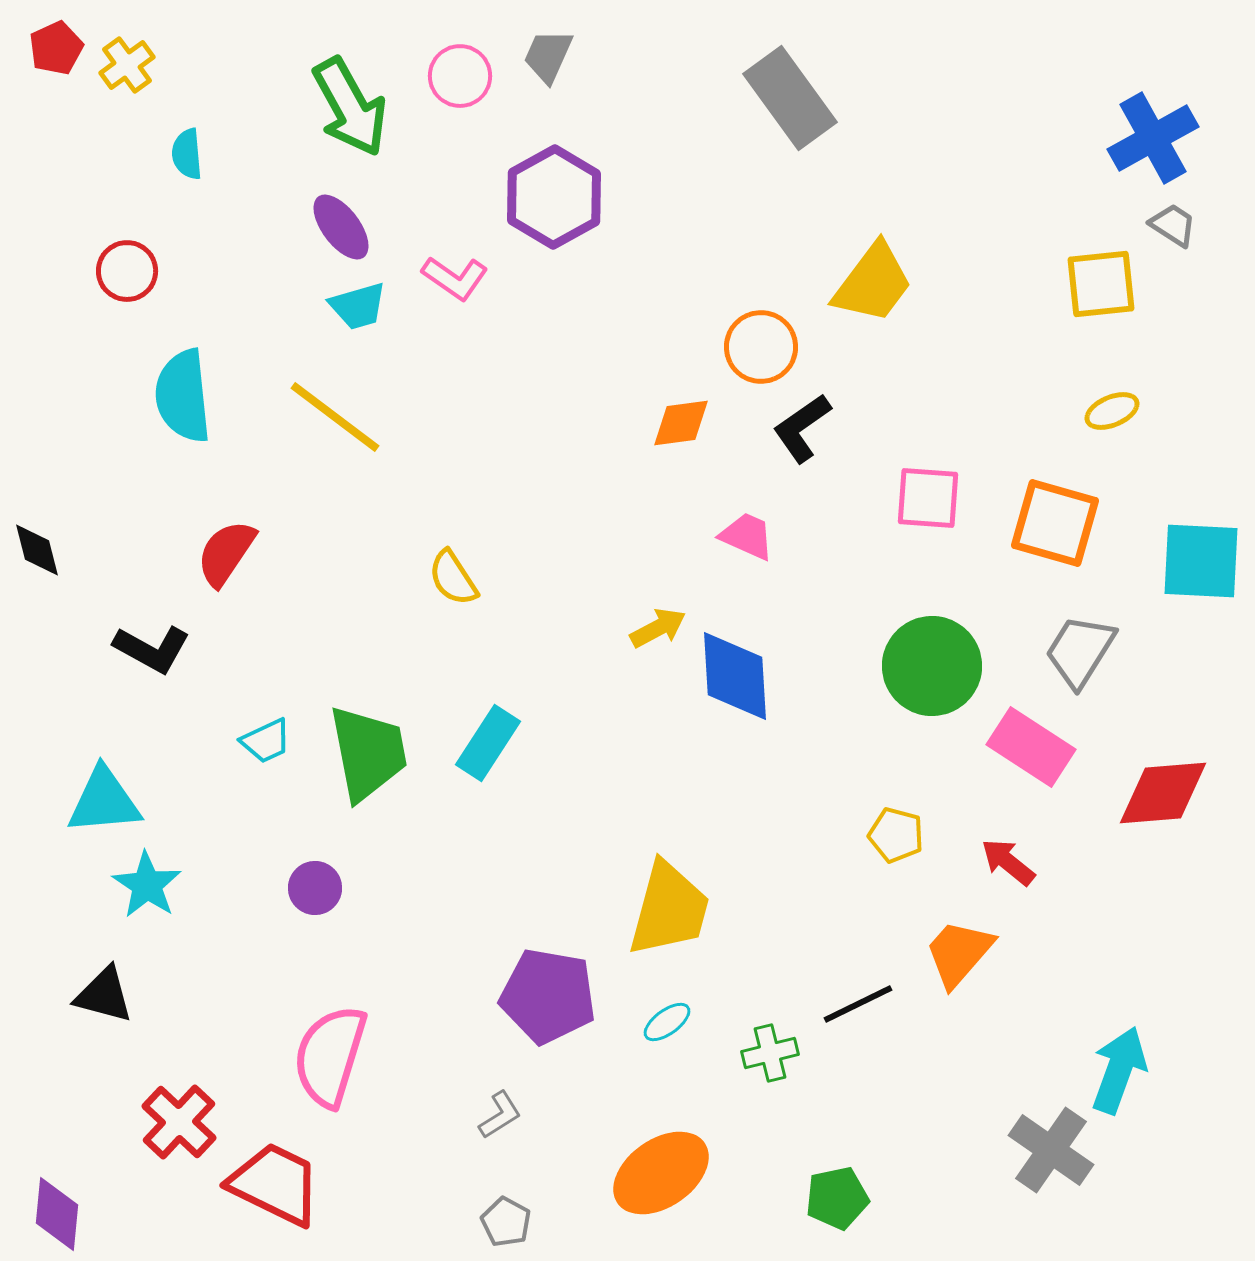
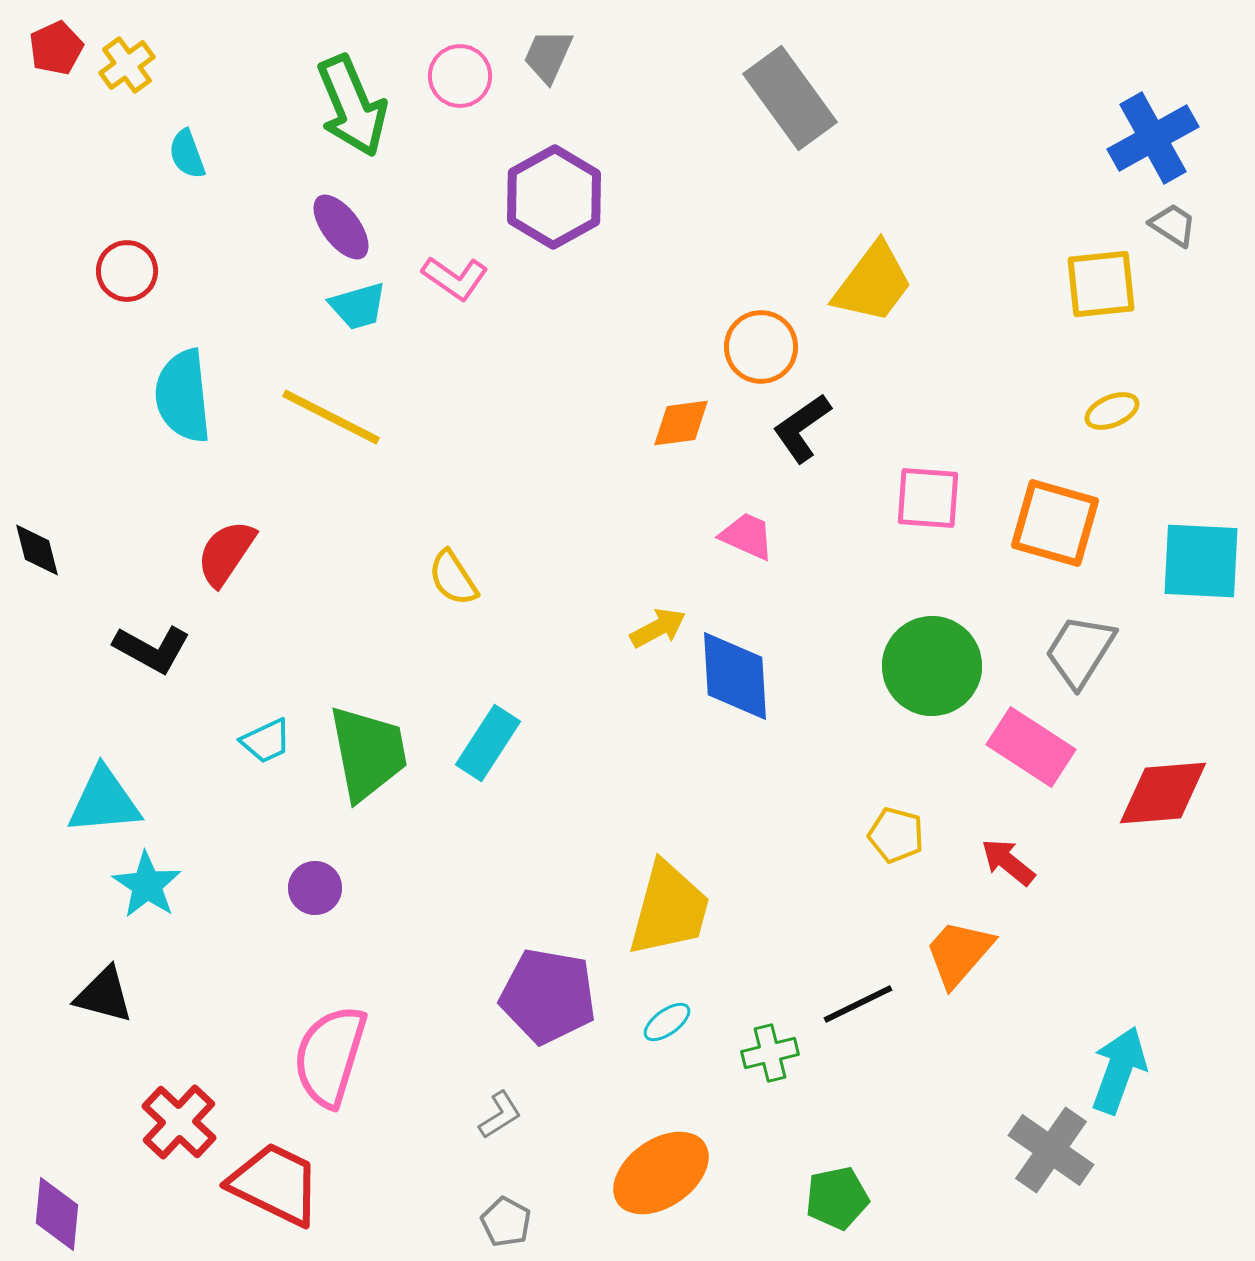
green arrow at (350, 107): moved 2 px right, 1 px up; rotated 6 degrees clockwise
cyan semicircle at (187, 154): rotated 15 degrees counterclockwise
yellow line at (335, 417): moved 4 px left; rotated 10 degrees counterclockwise
